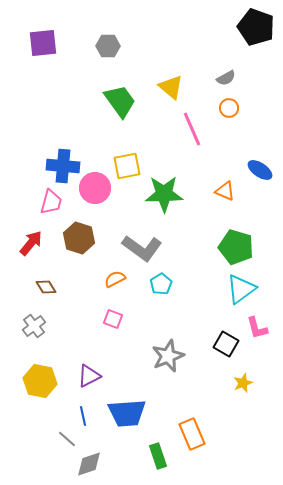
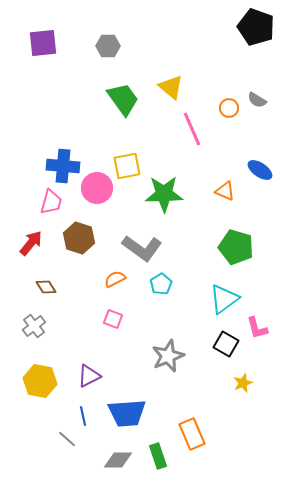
gray semicircle: moved 31 px right, 22 px down; rotated 60 degrees clockwise
green trapezoid: moved 3 px right, 2 px up
pink circle: moved 2 px right
cyan triangle: moved 17 px left, 10 px down
gray diamond: moved 29 px right, 4 px up; rotated 20 degrees clockwise
